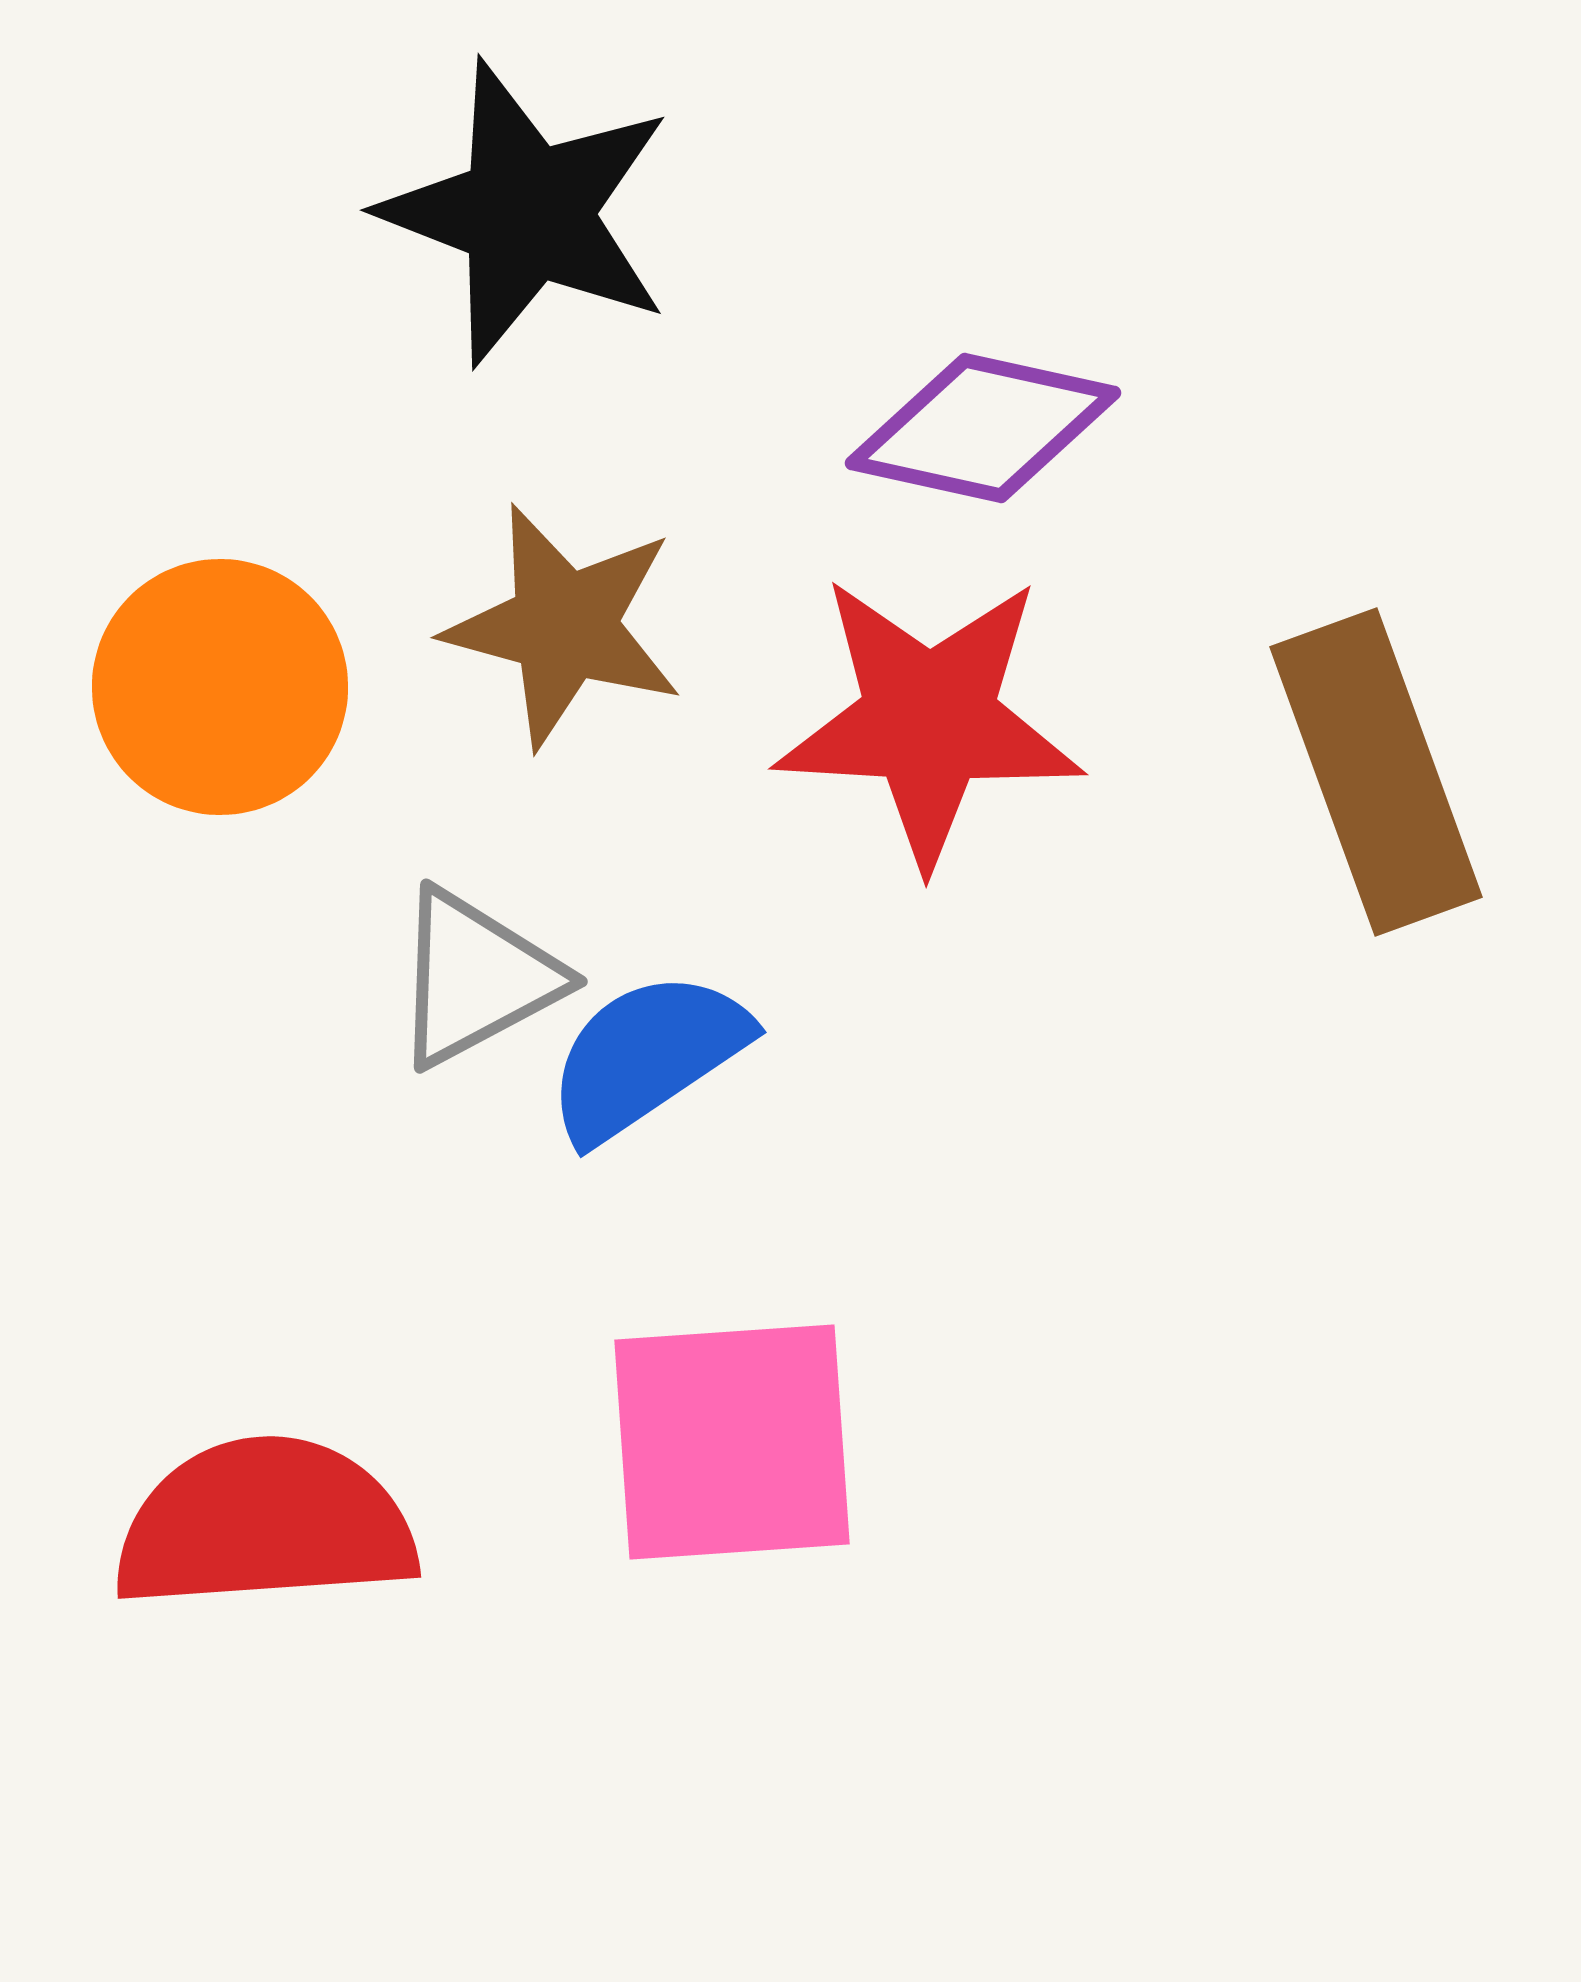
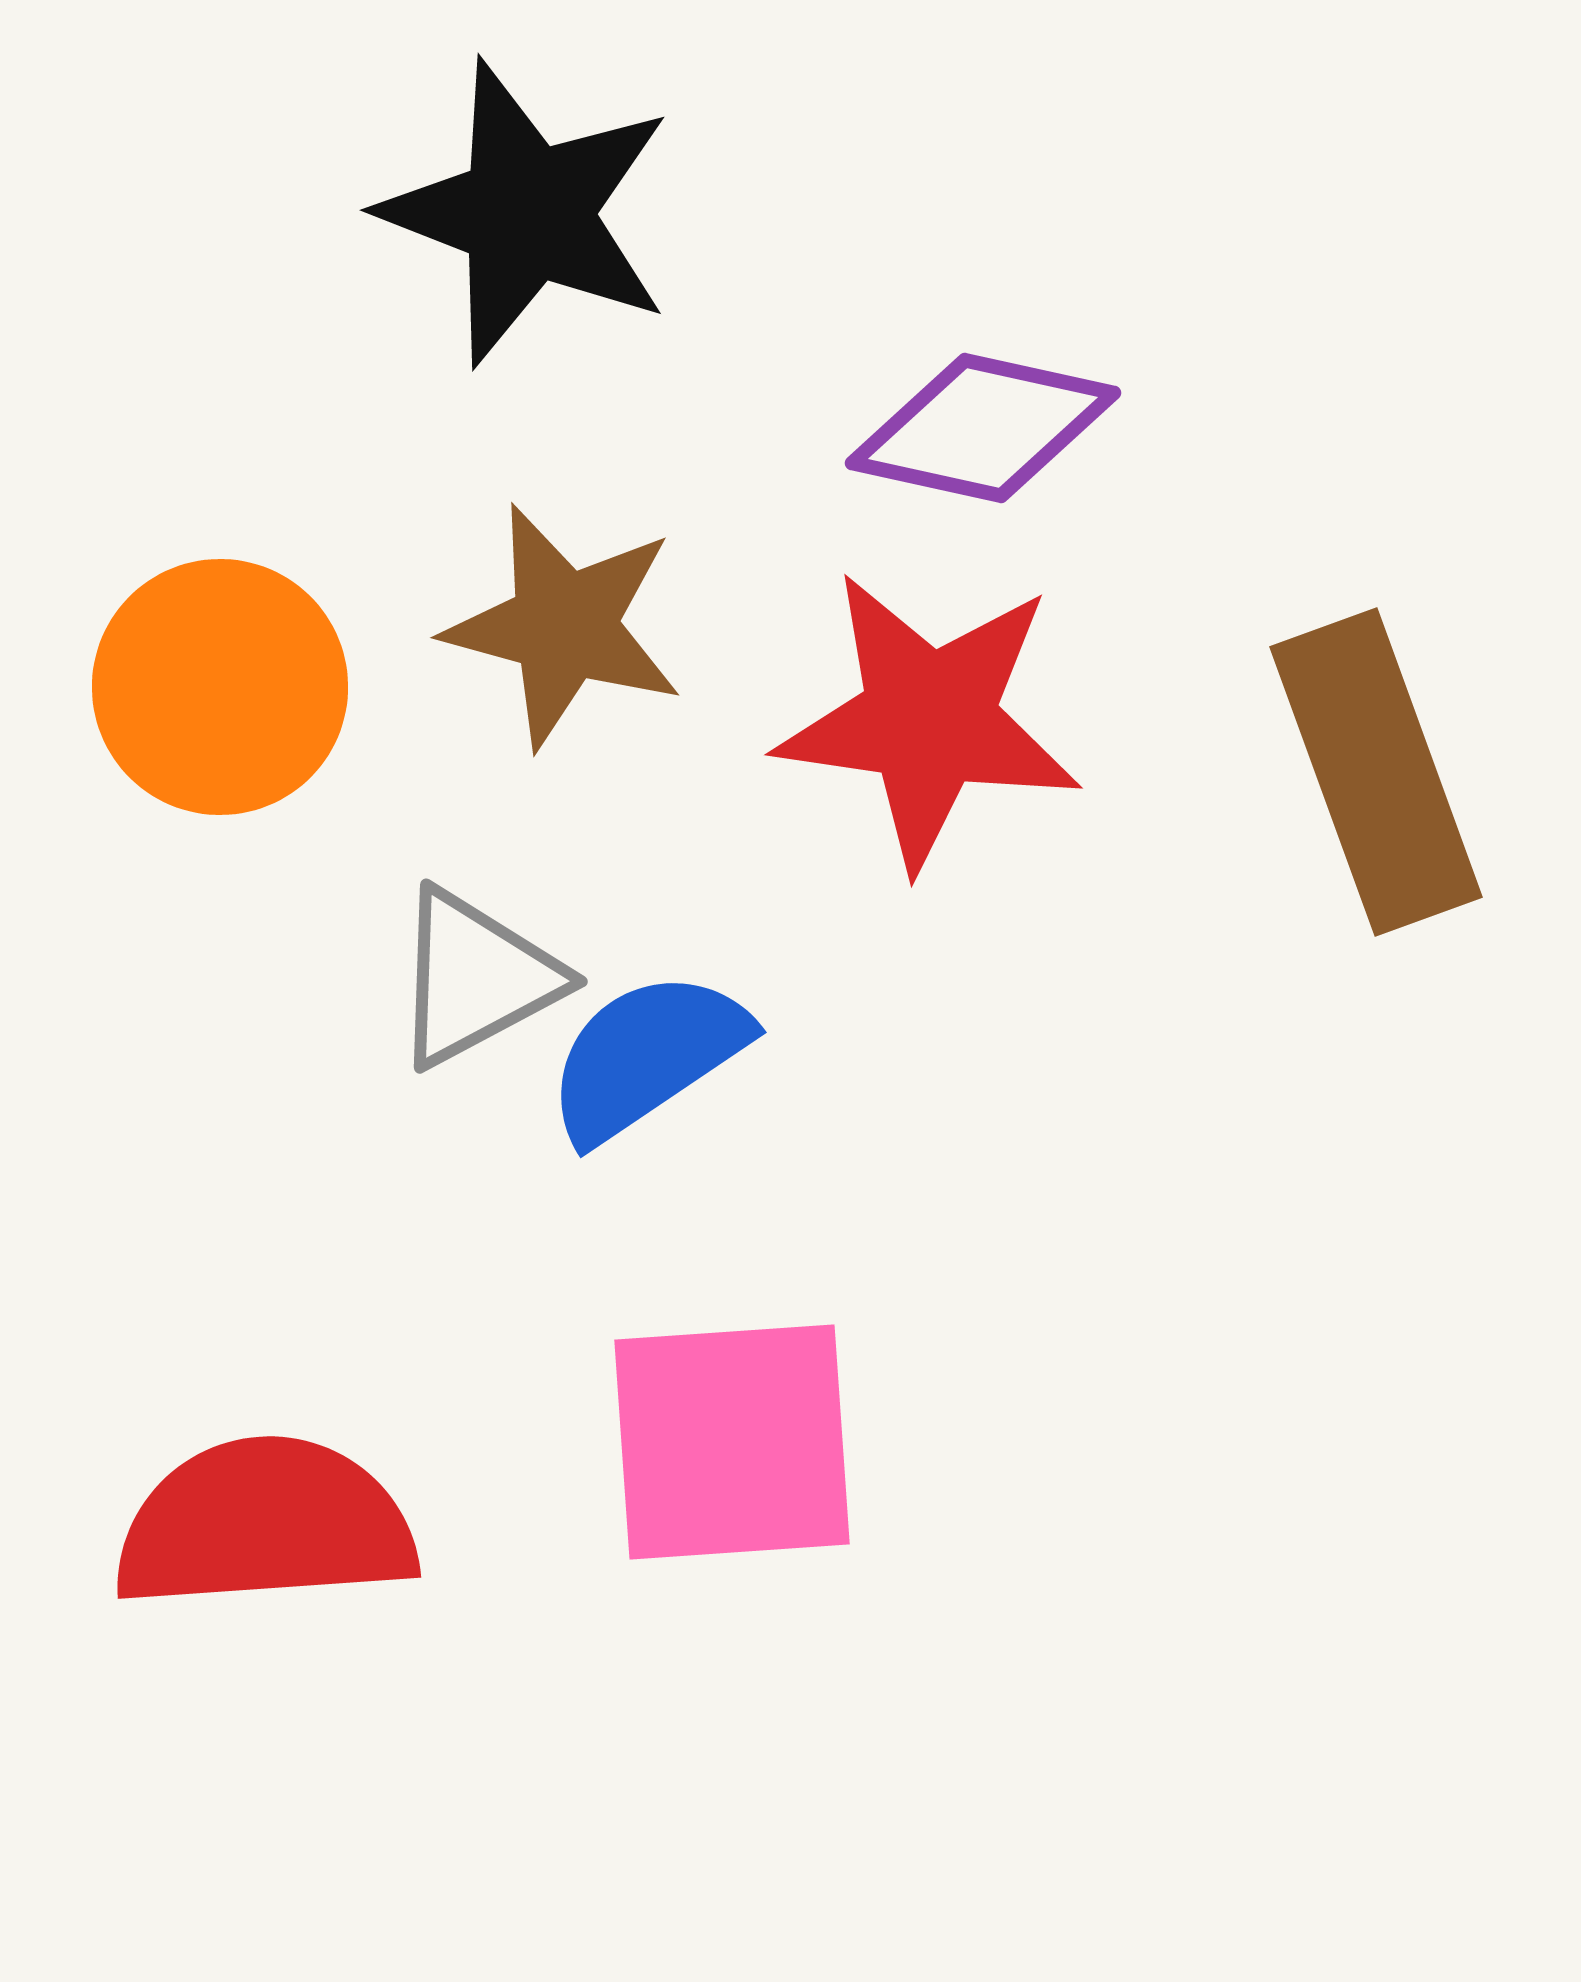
red star: rotated 5 degrees clockwise
